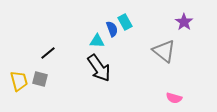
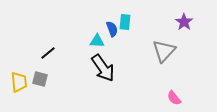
cyan rectangle: rotated 35 degrees clockwise
gray triangle: rotated 35 degrees clockwise
black arrow: moved 4 px right
yellow trapezoid: moved 1 px down; rotated 10 degrees clockwise
pink semicircle: rotated 35 degrees clockwise
